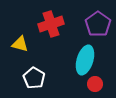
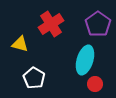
red cross: rotated 15 degrees counterclockwise
